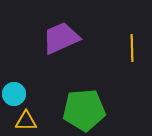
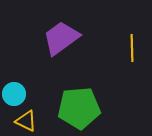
purple trapezoid: rotated 12 degrees counterclockwise
green pentagon: moved 5 px left, 2 px up
yellow triangle: rotated 25 degrees clockwise
